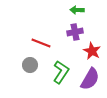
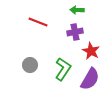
red line: moved 3 px left, 21 px up
red star: moved 1 px left
green L-shape: moved 2 px right, 3 px up
